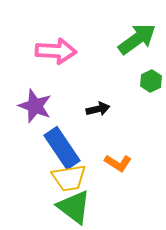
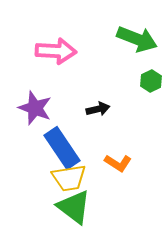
green arrow: rotated 57 degrees clockwise
purple star: moved 2 px down
